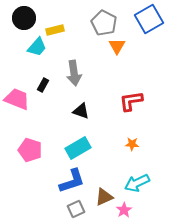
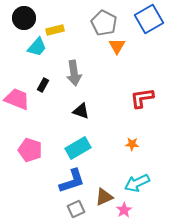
red L-shape: moved 11 px right, 3 px up
